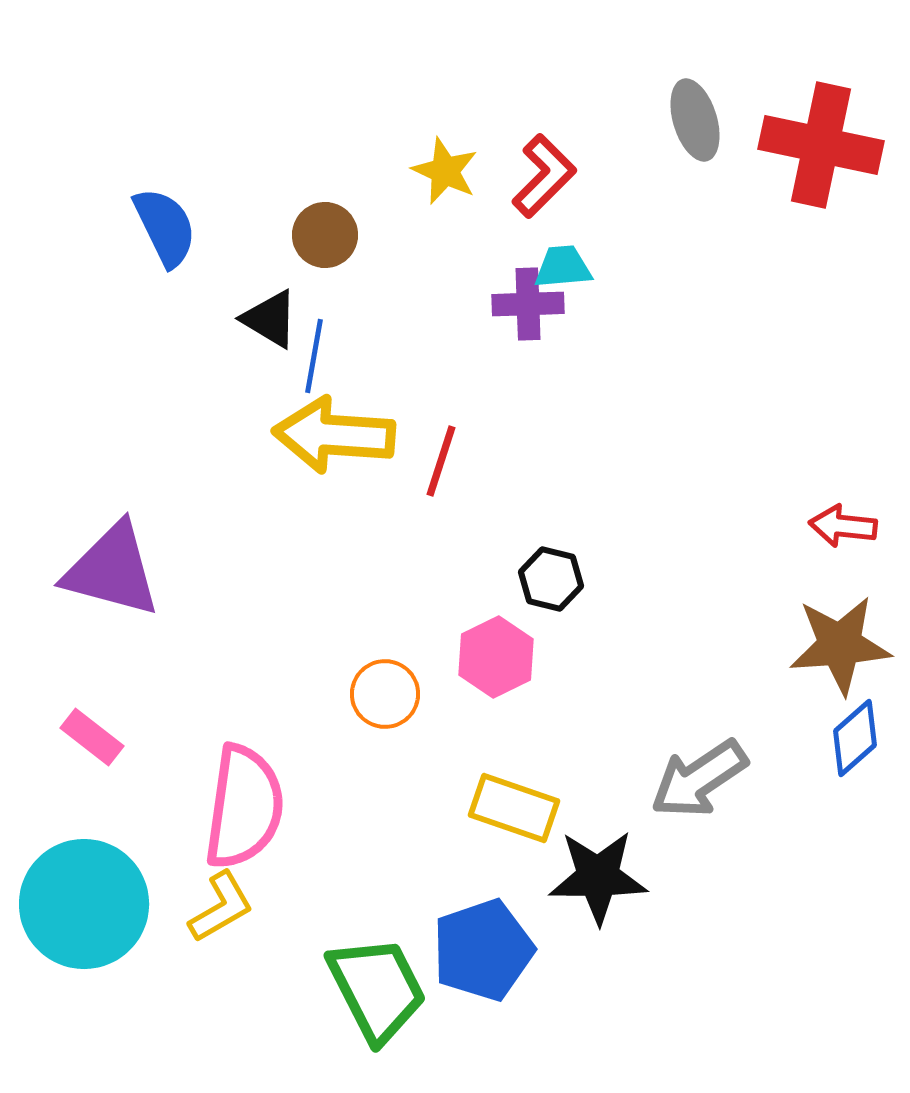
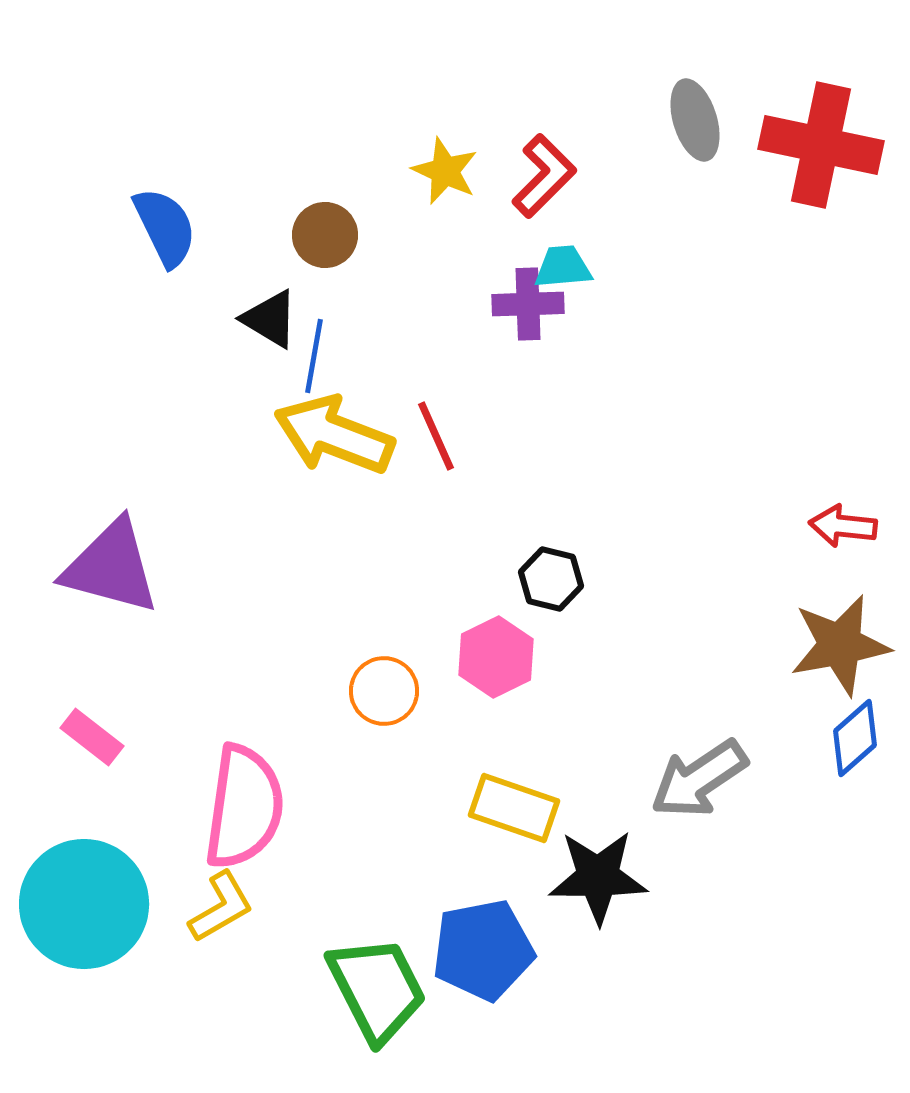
yellow arrow: rotated 17 degrees clockwise
red line: moved 5 px left, 25 px up; rotated 42 degrees counterclockwise
purple triangle: moved 1 px left, 3 px up
brown star: rotated 6 degrees counterclockwise
orange circle: moved 1 px left, 3 px up
blue pentagon: rotated 8 degrees clockwise
